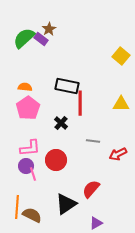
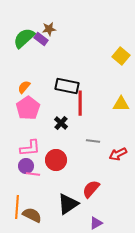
brown star: rotated 24 degrees clockwise
orange semicircle: moved 1 px left; rotated 56 degrees counterclockwise
pink line: rotated 64 degrees counterclockwise
black triangle: moved 2 px right
